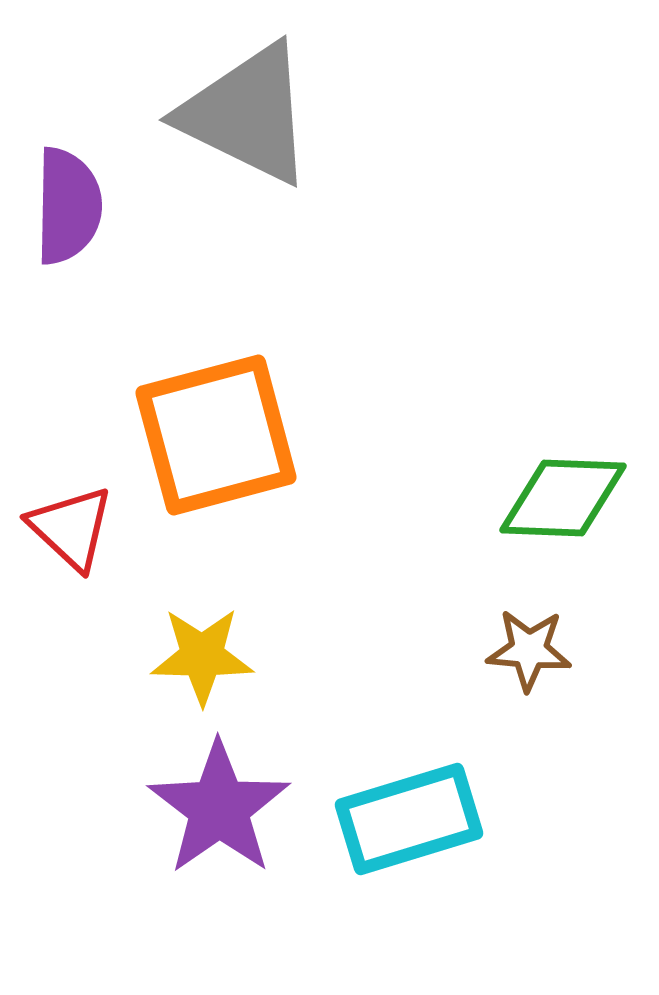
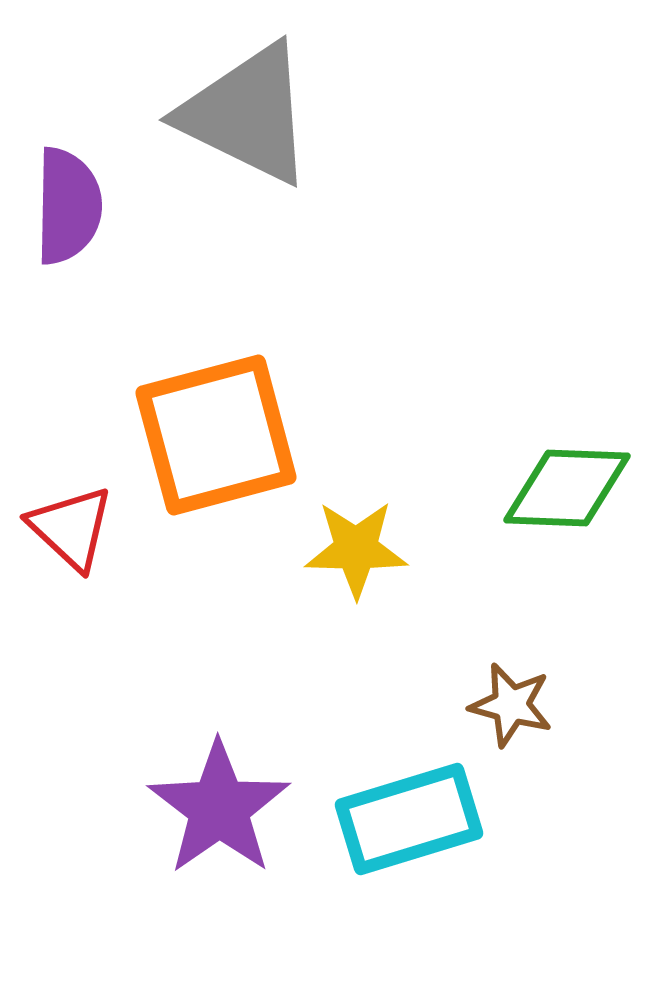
green diamond: moved 4 px right, 10 px up
brown star: moved 18 px left, 55 px down; rotated 10 degrees clockwise
yellow star: moved 154 px right, 107 px up
